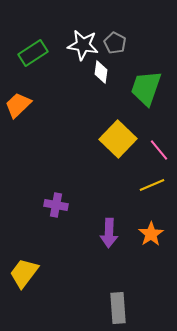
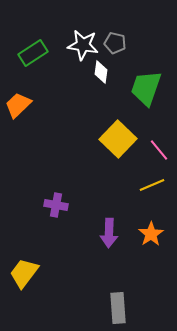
gray pentagon: rotated 15 degrees counterclockwise
